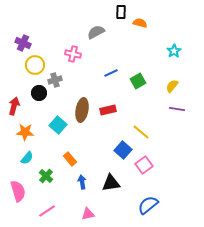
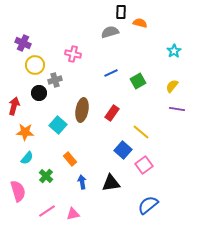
gray semicircle: moved 14 px right; rotated 12 degrees clockwise
red rectangle: moved 4 px right, 3 px down; rotated 42 degrees counterclockwise
pink triangle: moved 15 px left
